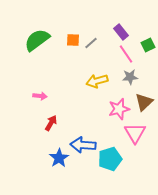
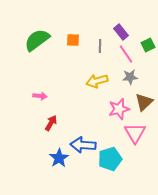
gray line: moved 9 px right, 3 px down; rotated 48 degrees counterclockwise
